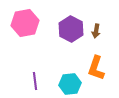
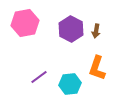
orange L-shape: moved 1 px right
purple line: moved 4 px right, 4 px up; rotated 60 degrees clockwise
